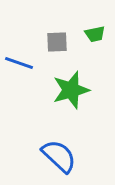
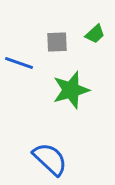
green trapezoid: rotated 30 degrees counterclockwise
blue semicircle: moved 9 px left, 3 px down
